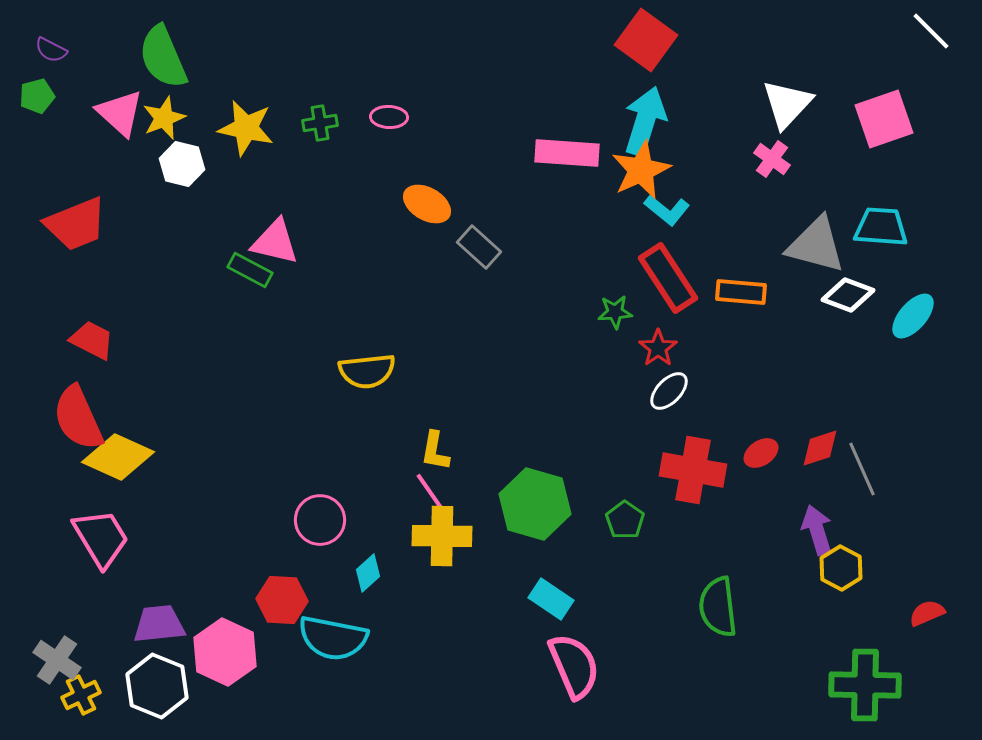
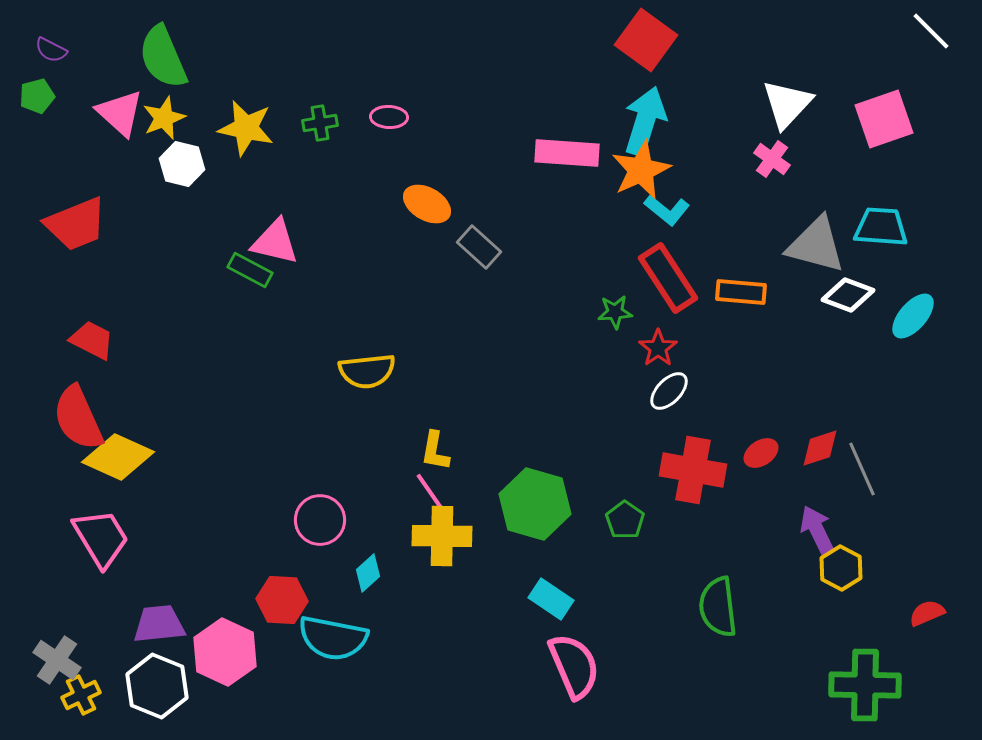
purple arrow at (817, 530): rotated 9 degrees counterclockwise
